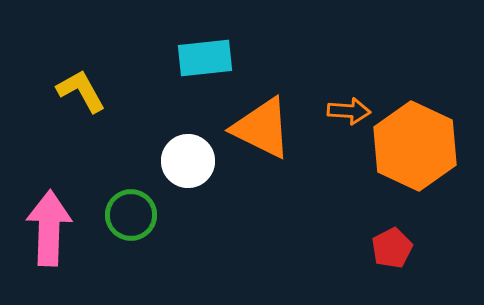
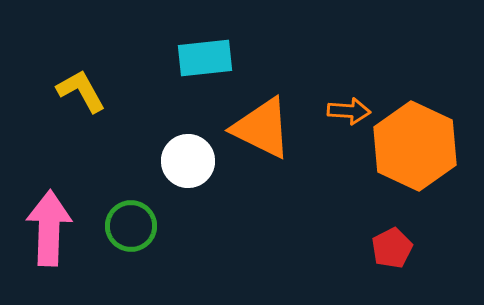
green circle: moved 11 px down
